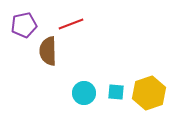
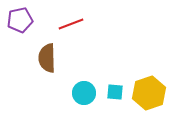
purple pentagon: moved 4 px left, 5 px up
brown semicircle: moved 1 px left, 7 px down
cyan square: moved 1 px left
